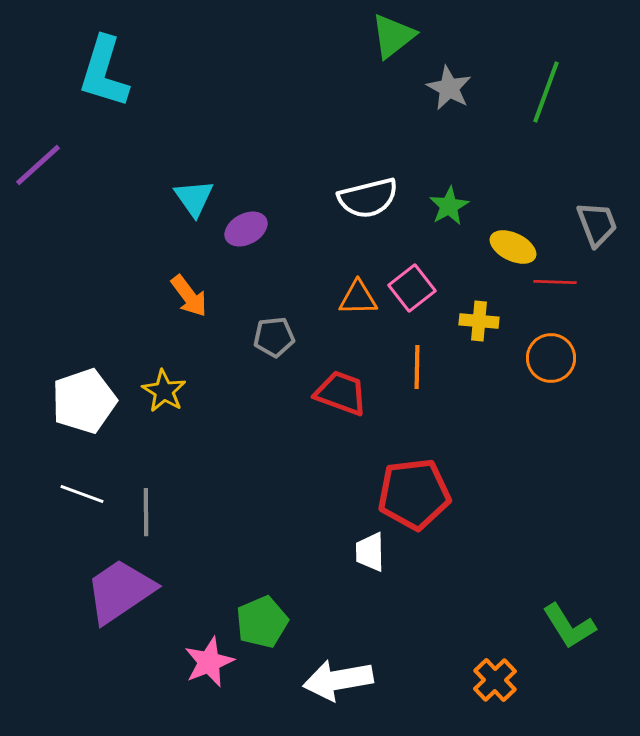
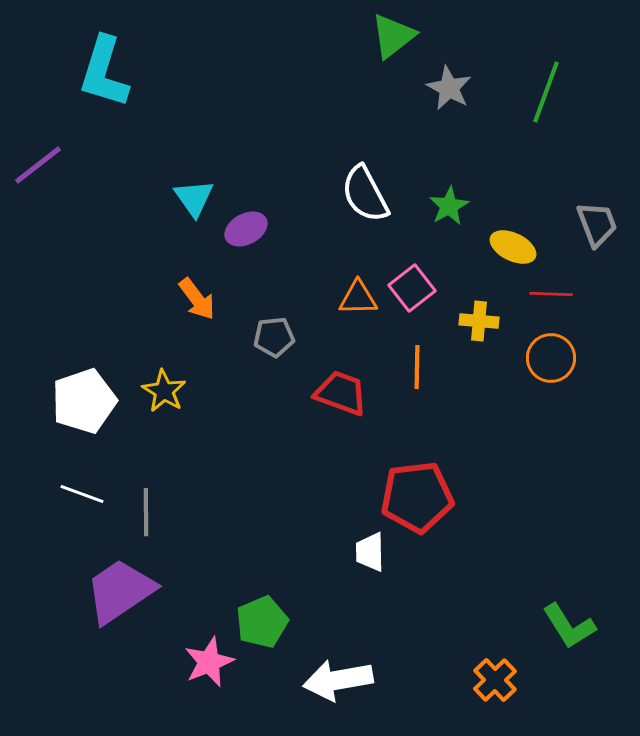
purple line: rotated 4 degrees clockwise
white semicircle: moved 3 px left, 4 px up; rotated 76 degrees clockwise
red line: moved 4 px left, 12 px down
orange arrow: moved 8 px right, 3 px down
red pentagon: moved 3 px right, 3 px down
